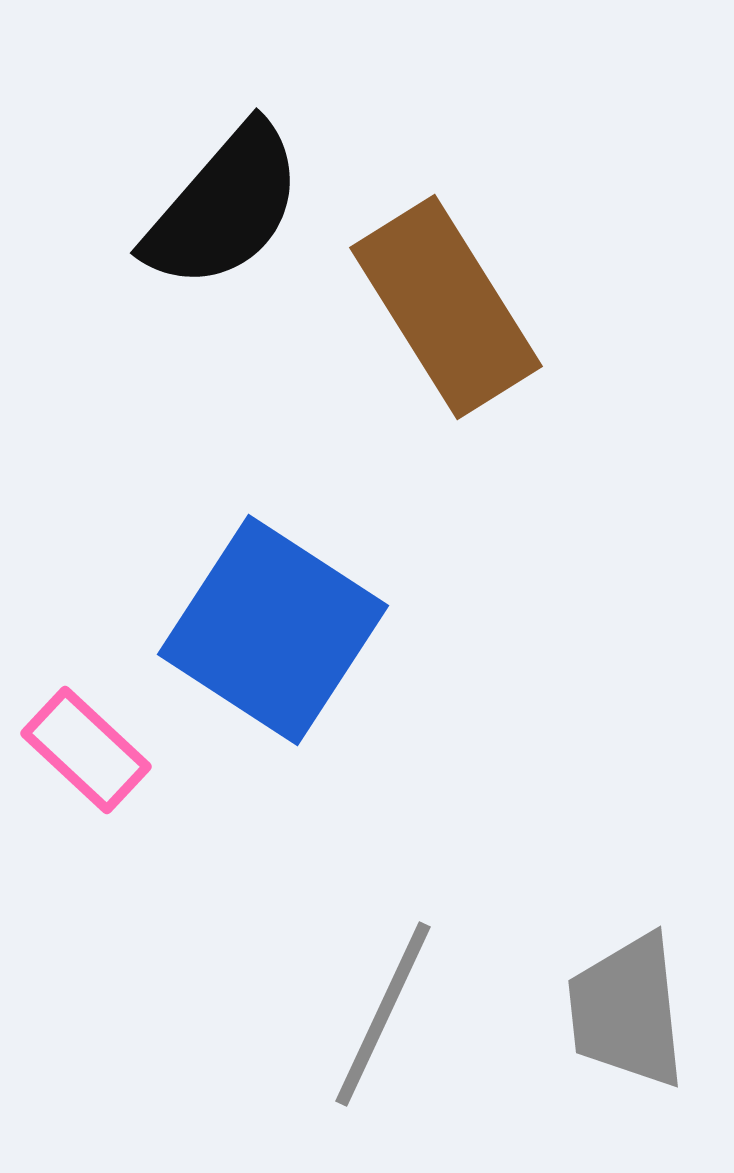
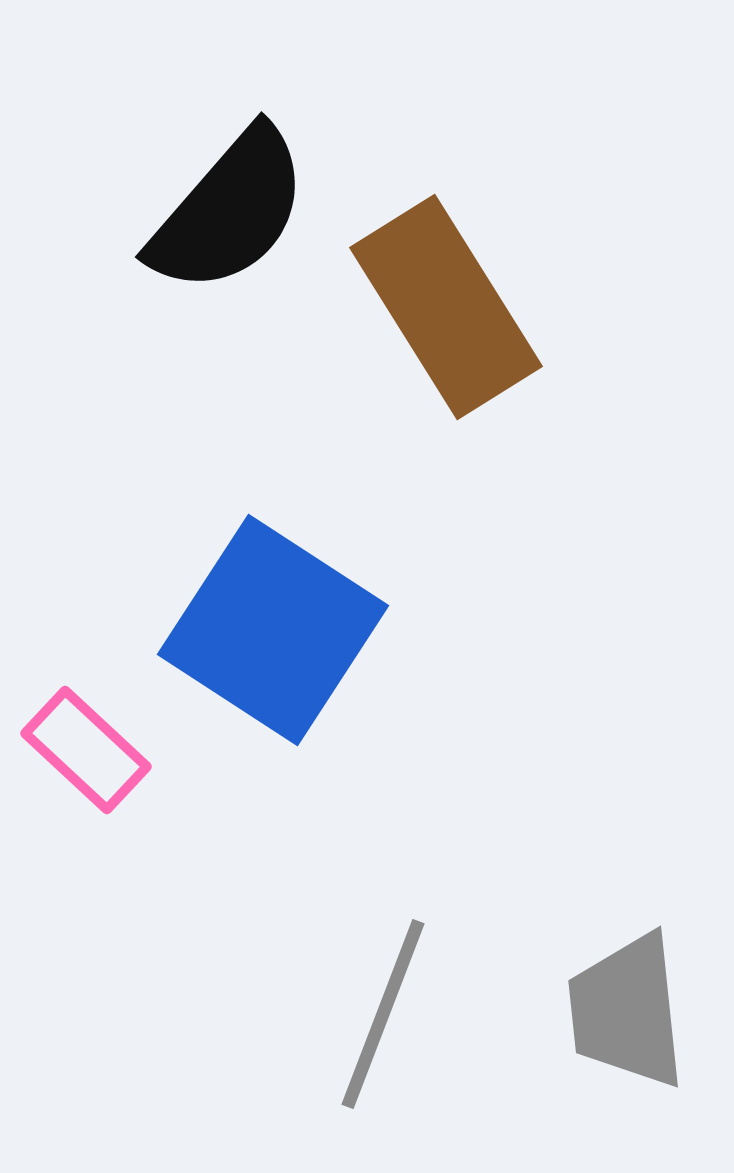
black semicircle: moved 5 px right, 4 px down
gray line: rotated 4 degrees counterclockwise
